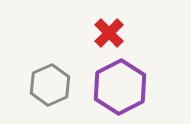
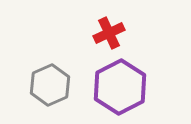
red cross: rotated 20 degrees clockwise
